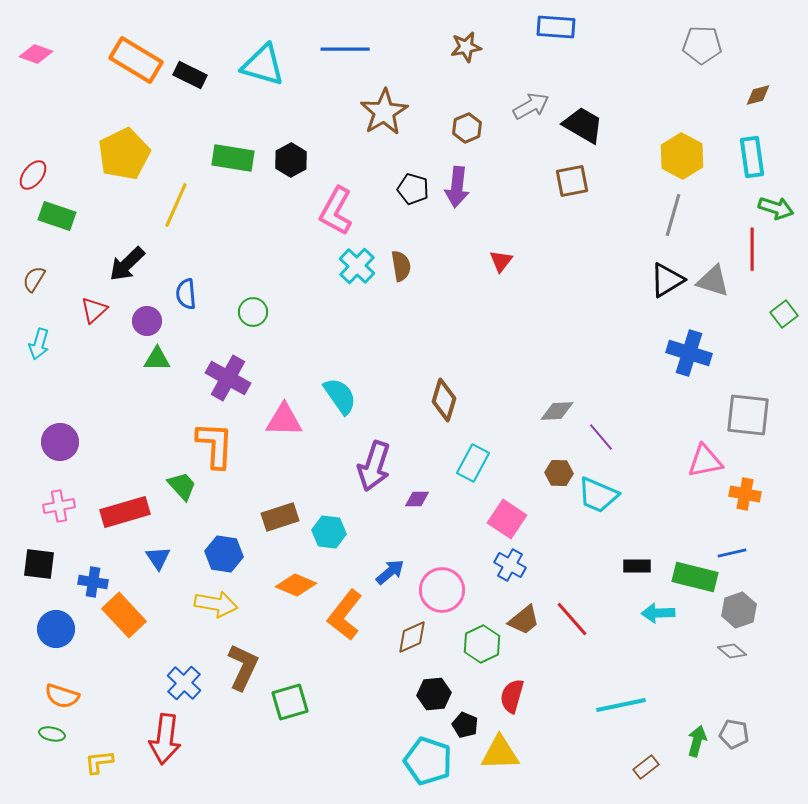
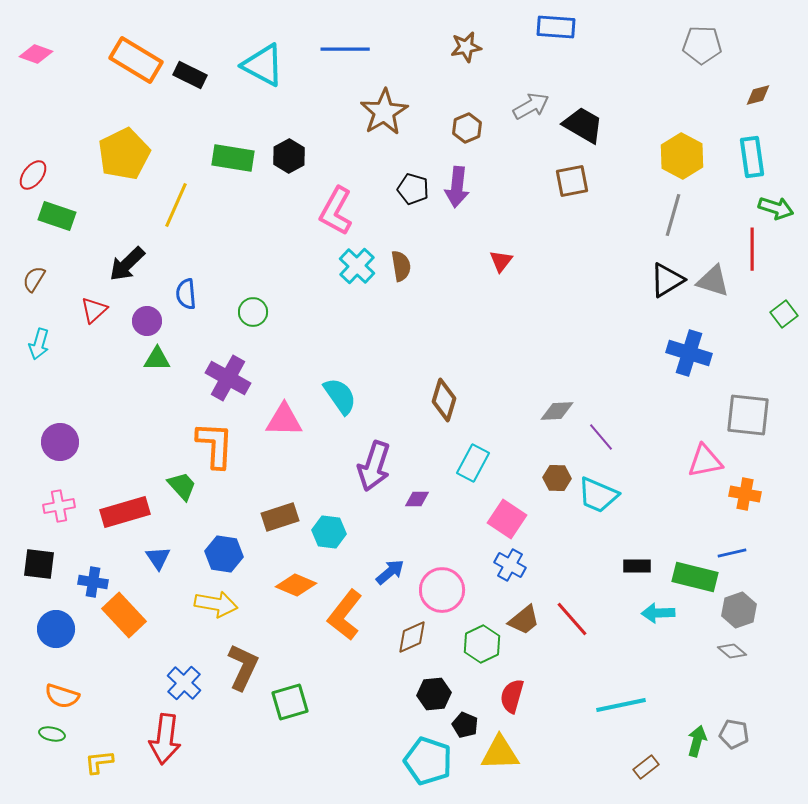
cyan triangle at (263, 65): rotated 12 degrees clockwise
black hexagon at (291, 160): moved 2 px left, 4 px up
brown hexagon at (559, 473): moved 2 px left, 5 px down
